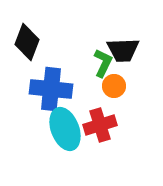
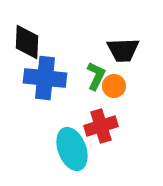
black diamond: rotated 18 degrees counterclockwise
green L-shape: moved 7 px left, 13 px down
blue cross: moved 6 px left, 11 px up
red cross: moved 1 px right, 1 px down
cyan ellipse: moved 7 px right, 20 px down
